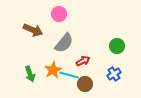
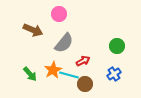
green arrow: rotated 21 degrees counterclockwise
